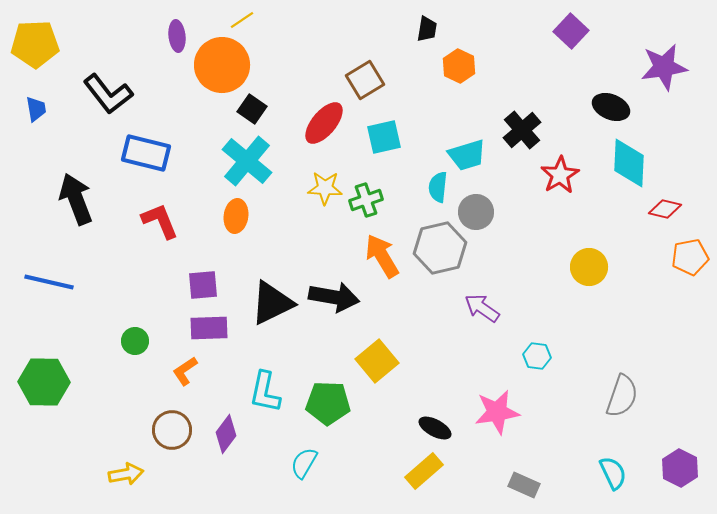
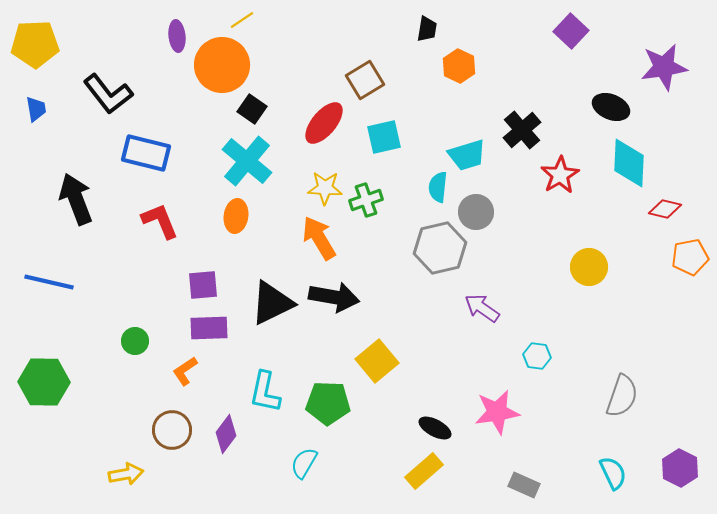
orange arrow at (382, 256): moved 63 px left, 18 px up
